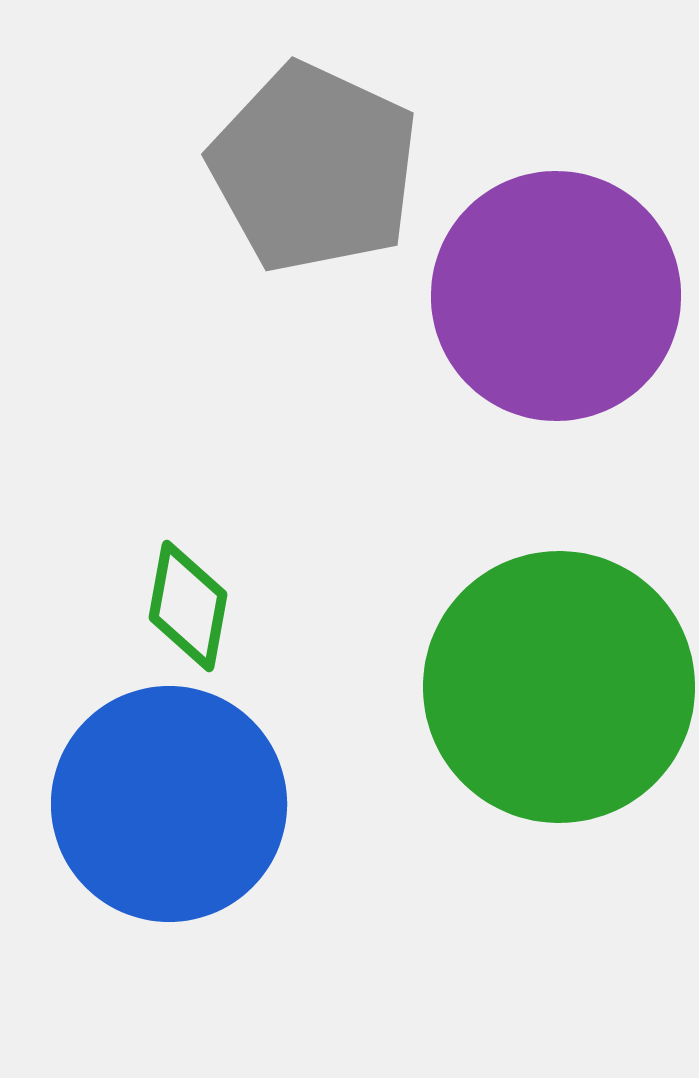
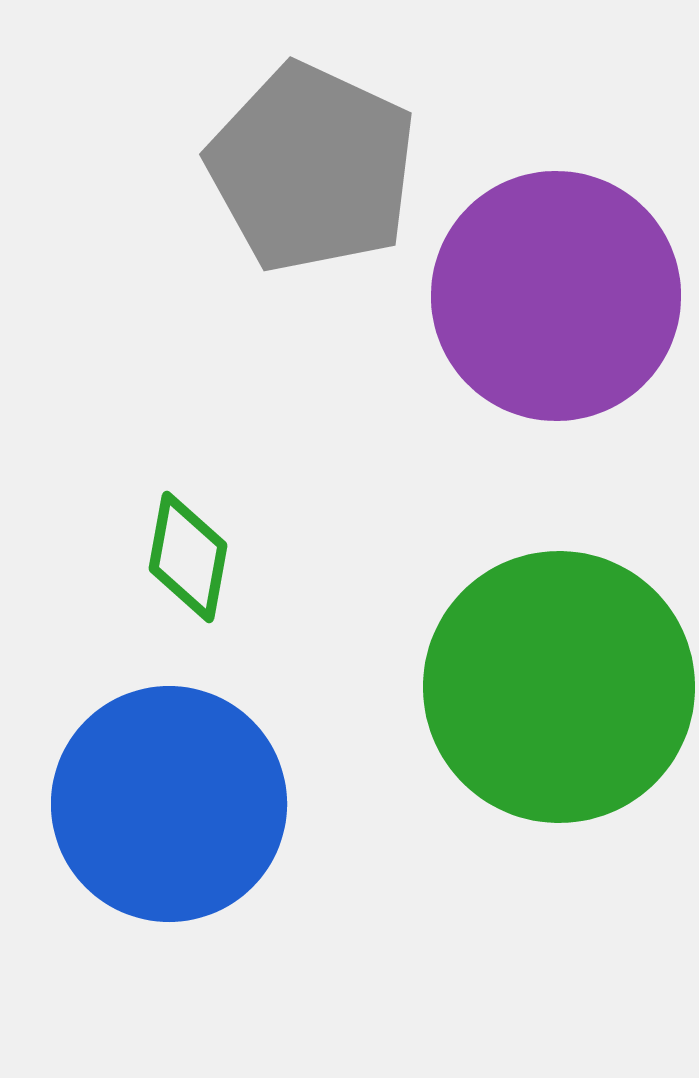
gray pentagon: moved 2 px left
green diamond: moved 49 px up
